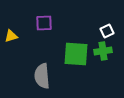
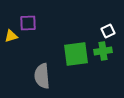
purple square: moved 16 px left
white square: moved 1 px right
green square: rotated 12 degrees counterclockwise
